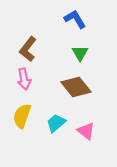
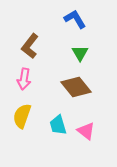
brown L-shape: moved 2 px right, 3 px up
pink arrow: rotated 20 degrees clockwise
cyan trapezoid: moved 2 px right, 2 px down; rotated 65 degrees counterclockwise
